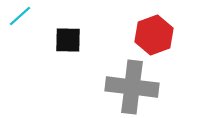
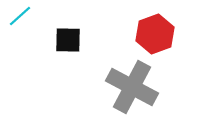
red hexagon: moved 1 px right, 1 px up
gray cross: rotated 21 degrees clockwise
